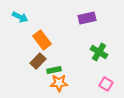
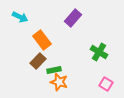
purple rectangle: moved 14 px left; rotated 36 degrees counterclockwise
orange star: moved 1 px up; rotated 18 degrees clockwise
